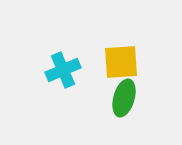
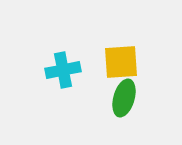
cyan cross: rotated 12 degrees clockwise
